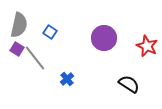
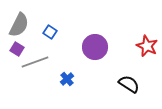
gray semicircle: rotated 15 degrees clockwise
purple circle: moved 9 px left, 9 px down
gray line: moved 4 px down; rotated 72 degrees counterclockwise
